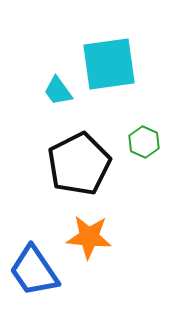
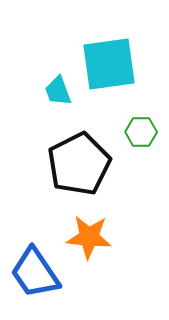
cyan trapezoid: rotated 16 degrees clockwise
green hexagon: moved 3 px left, 10 px up; rotated 24 degrees counterclockwise
blue trapezoid: moved 1 px right, 2 px down
